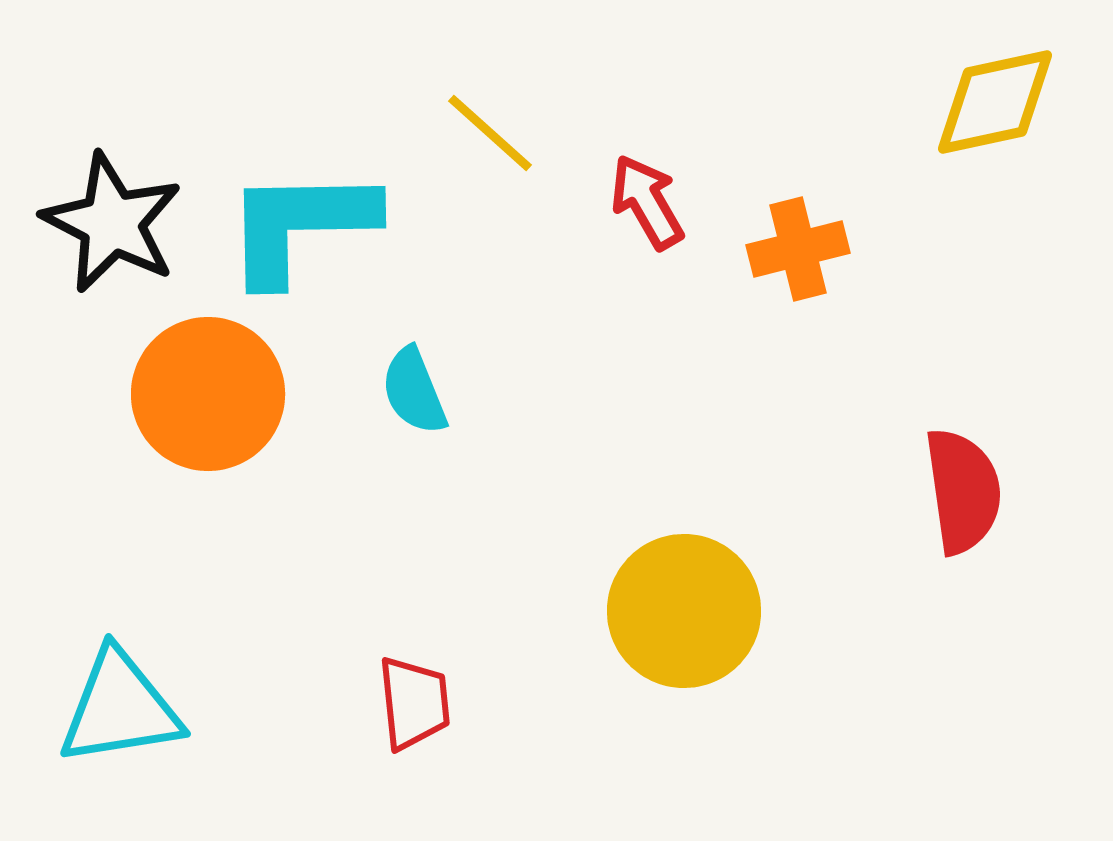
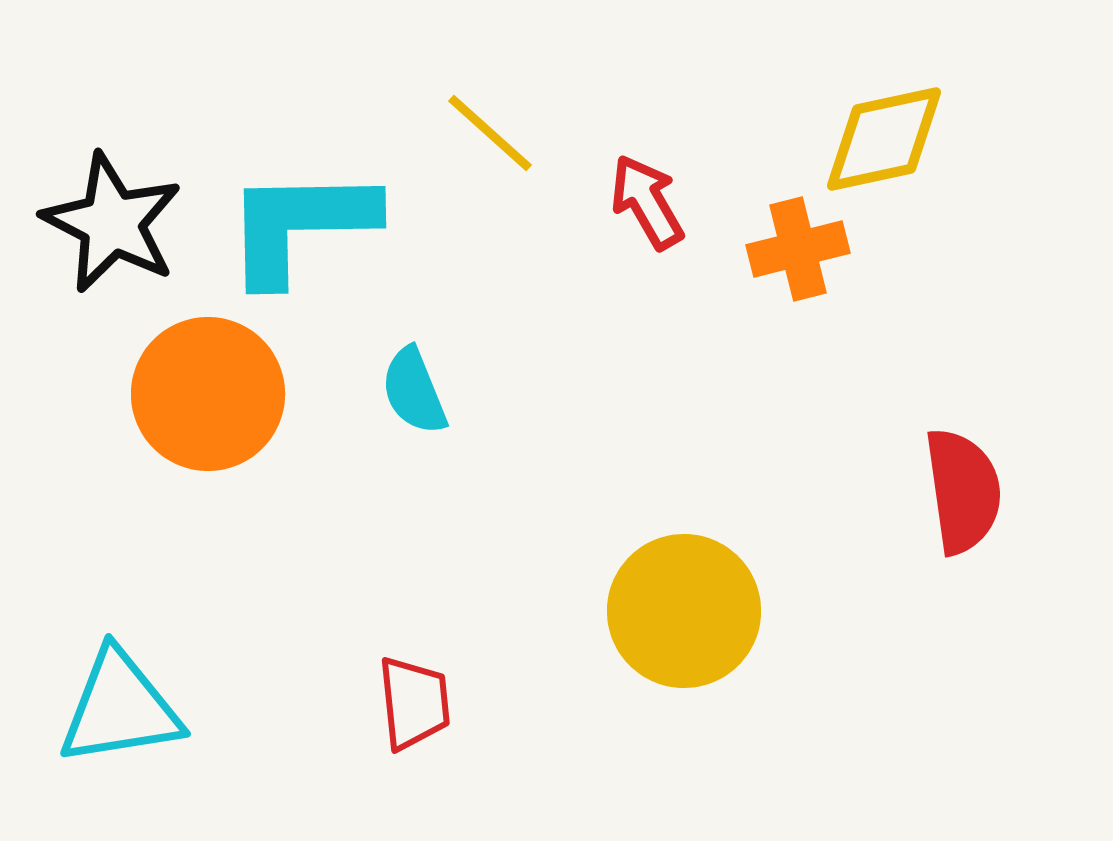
yellow diamond: moved 111 px left, 37 px down
